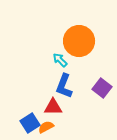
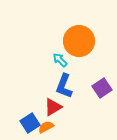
purple square: rotated 18 degrees clockwise
red triangle: rotated 30 degrees counterclockwise
